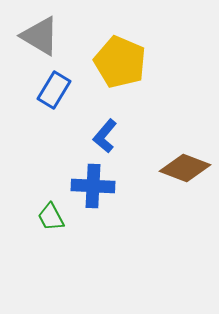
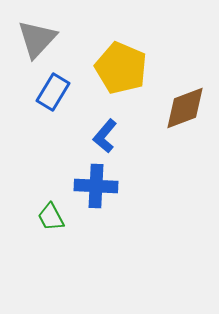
gray triangle: moved 3 px left, 3 px down; rotated 42 degrees clockwise
yellow pentagon: moved 1 px right, 6 px down
blue rectangle: moved 1 px left, 2 px down
brown diamond: moved 60 px up; rotated 42 degrees counterclockwise
blue cross: moved 3 px right
